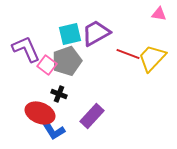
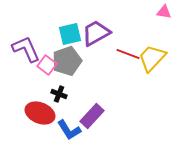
pink triangle: moved 5 px right, 2 px up
blue L-shape: moved 16 px right
